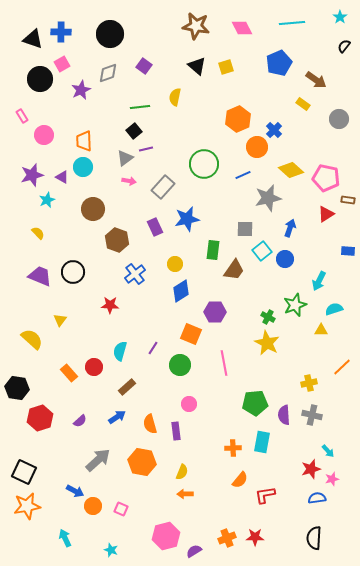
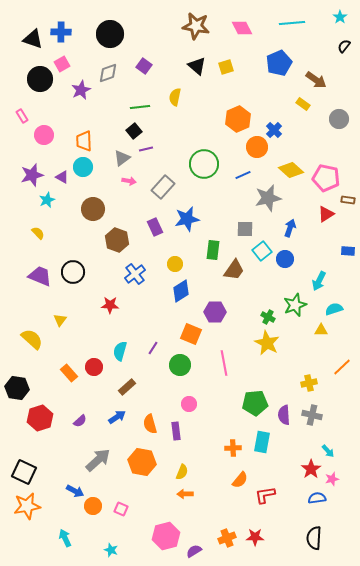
gray triangle at (125, 158): moved 3 px left
red star at (311, 469): rotated 18 degrees counterclockwise
